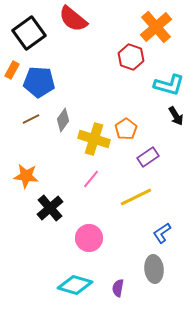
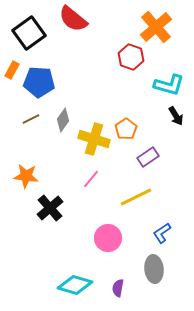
pink circle: moved 19 px right
